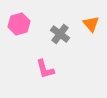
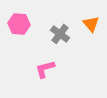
pink hexagon: rotated 20 degrees clockwise
pink L-shape: rotated 90 degrees clockwise
